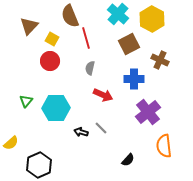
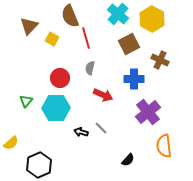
red circle: moved 10 px right, 17 px down
